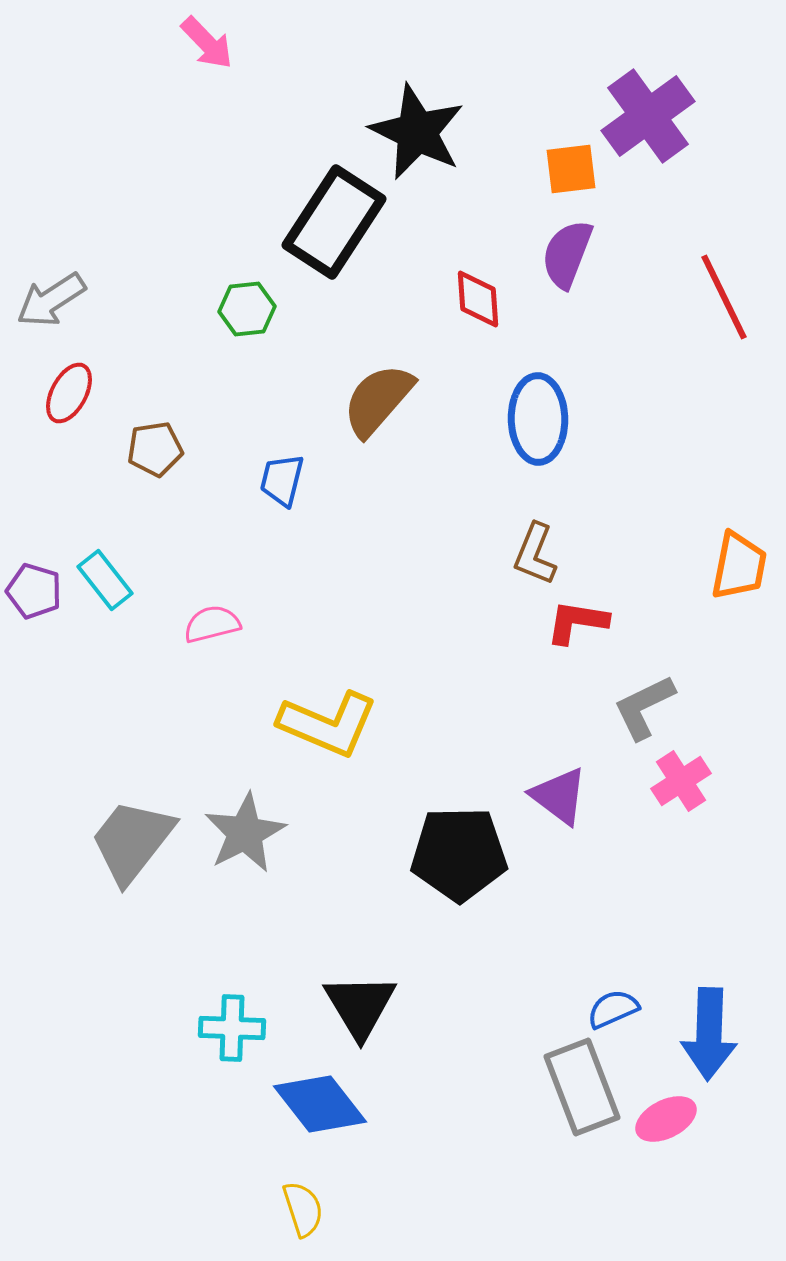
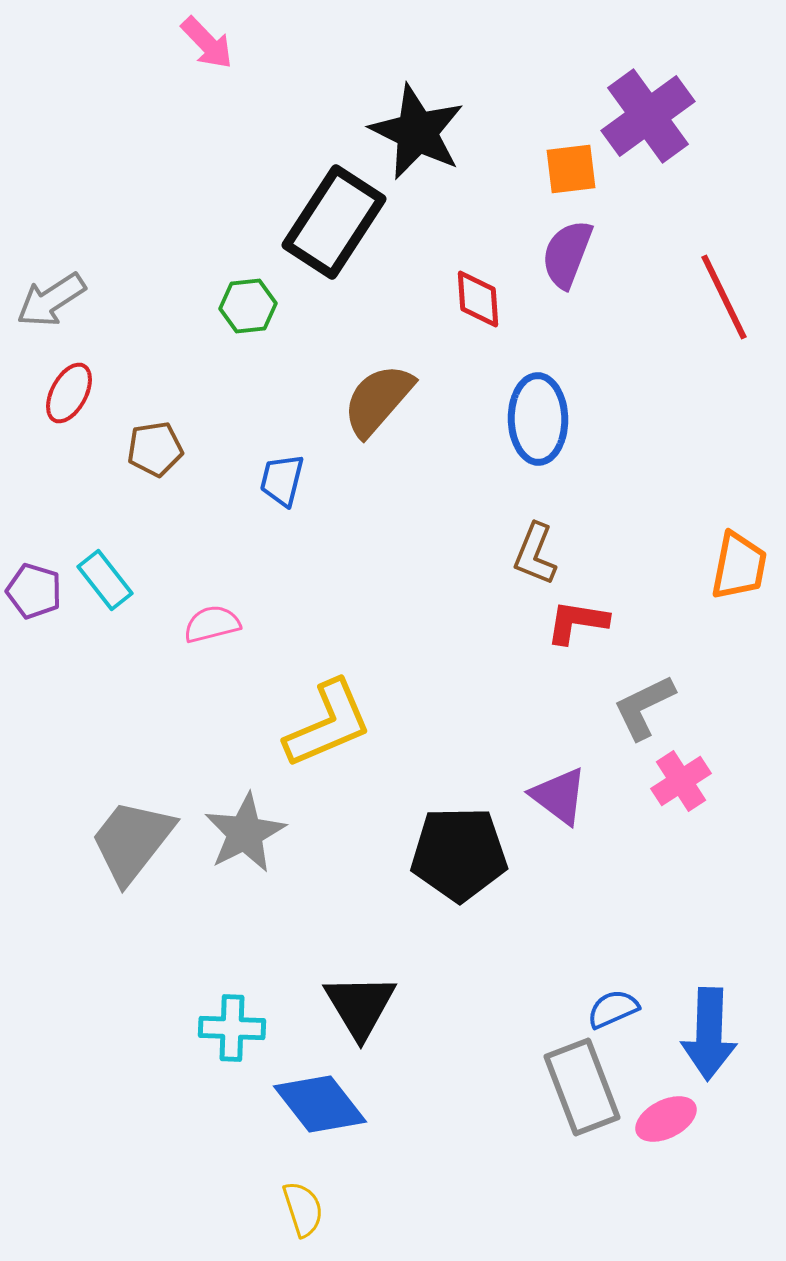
green hexagon: moved 1 px right, 3 px up
yellow L-shape: rotated 46 degrees counterclockwise
